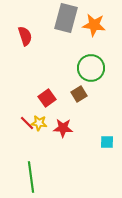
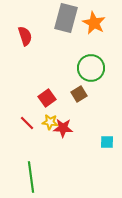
orange star: moved 2 px up; rotated 20 degrees clockwise
yellow star: moved 11 px right, 1 px up
